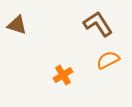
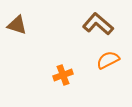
brown L-shape: rotated 16 degrees counterclockwise
orange cross: rotated 12 degrees clockwise
